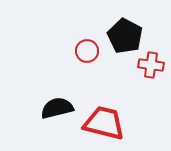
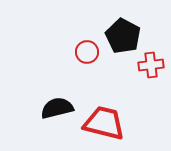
black pentagon: moved 2 px left
red circle: moved 1 px down
red cross: rotated 15 degrees counterclockwise
